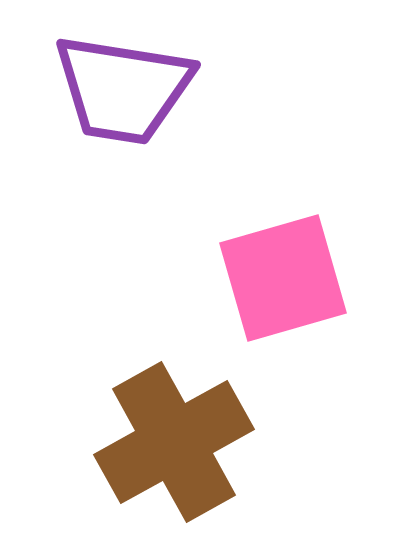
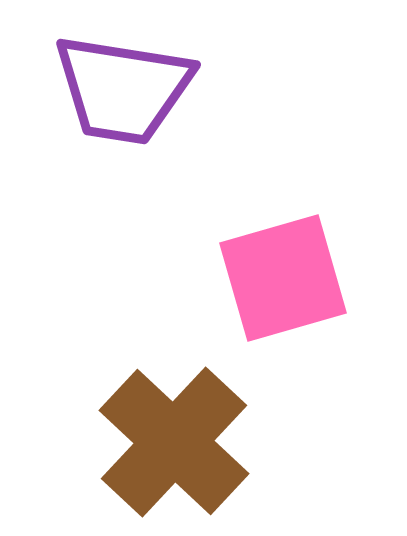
brown cross: rotated 18 degrees counterclockwise
